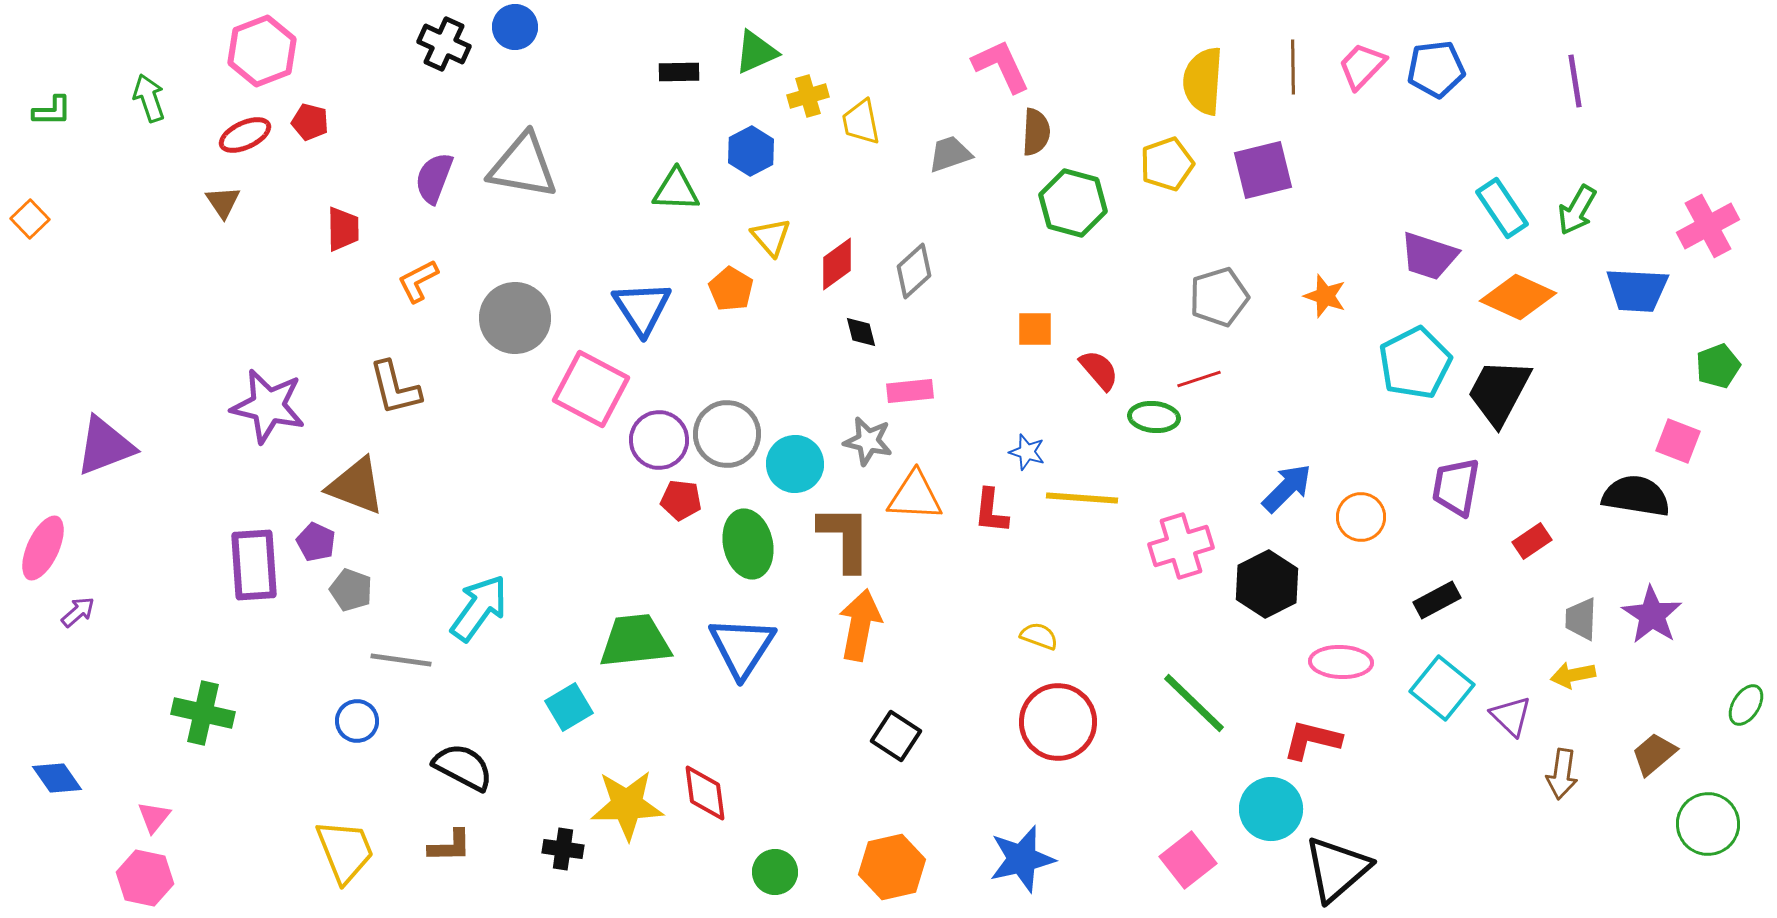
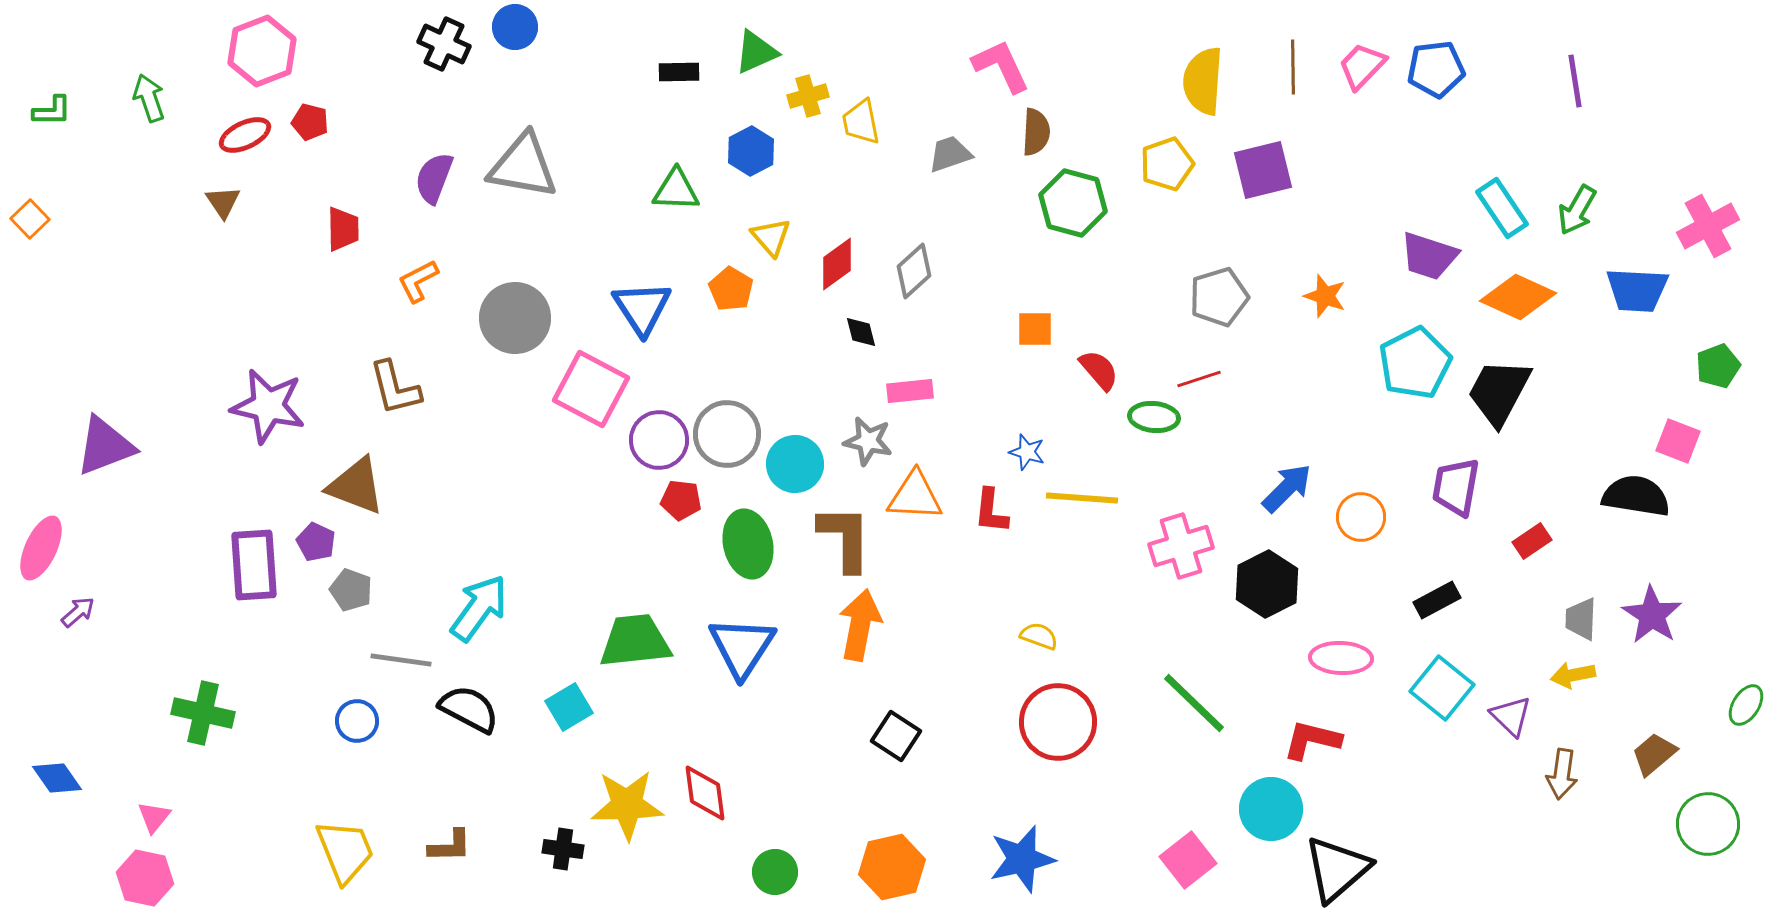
pink ellipse at (43, 548): moved 2 px left
pink ellipse at (1341, 662): moved 4 px up
black semicircle at (463, 767): moved 6 px right, 58 px up
